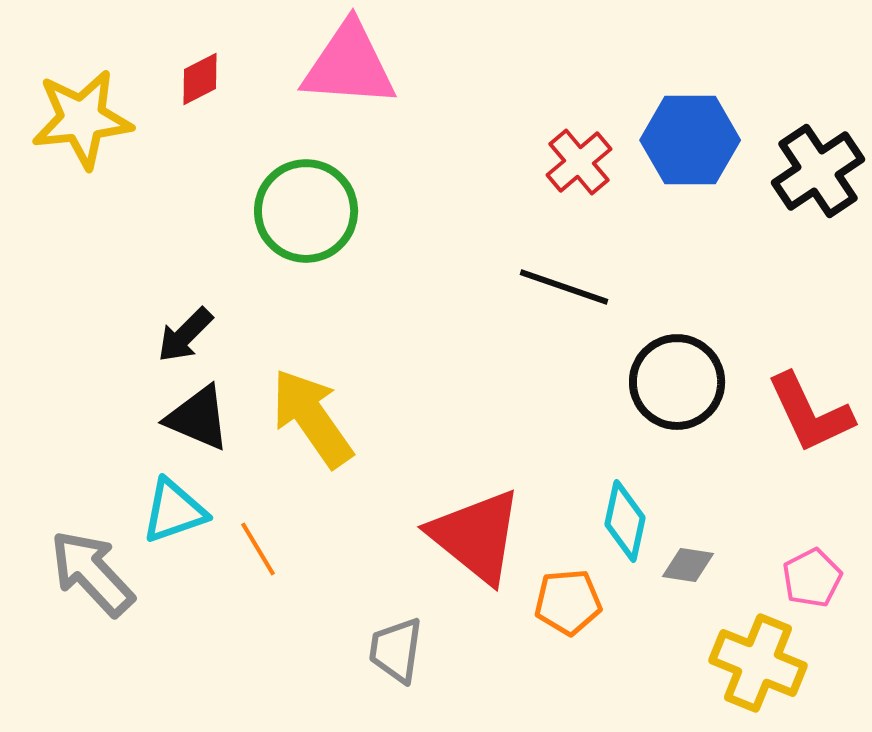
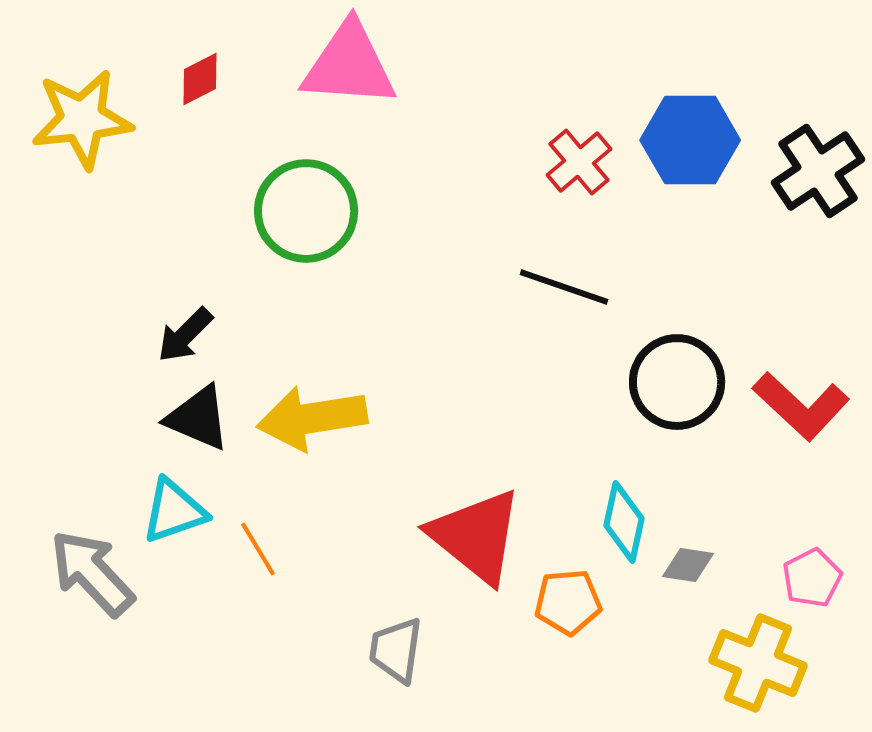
red L-shape: moved 9 px left, 7 px up; rotated 22 degrees counterclockwise
yellow arrow: rotated 64 degrees counterclockwise
cyan diamond: moved 1 px left, 1 px down
